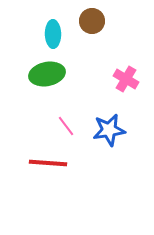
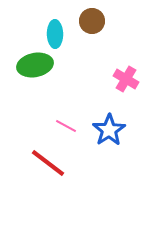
cyan ellipse: moved 2 px right
green ellipse: moved 12 px left, 9 px up
pink line: rotated 25 degrees counterclockwise
blue star: rotated 24 degrees counterclockwise
red line: rotated 33 degrees clockwise
